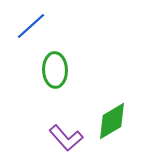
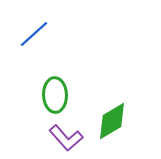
blue line: moved 3 px right, 8 px down
green ellipse: moved 25 px down
